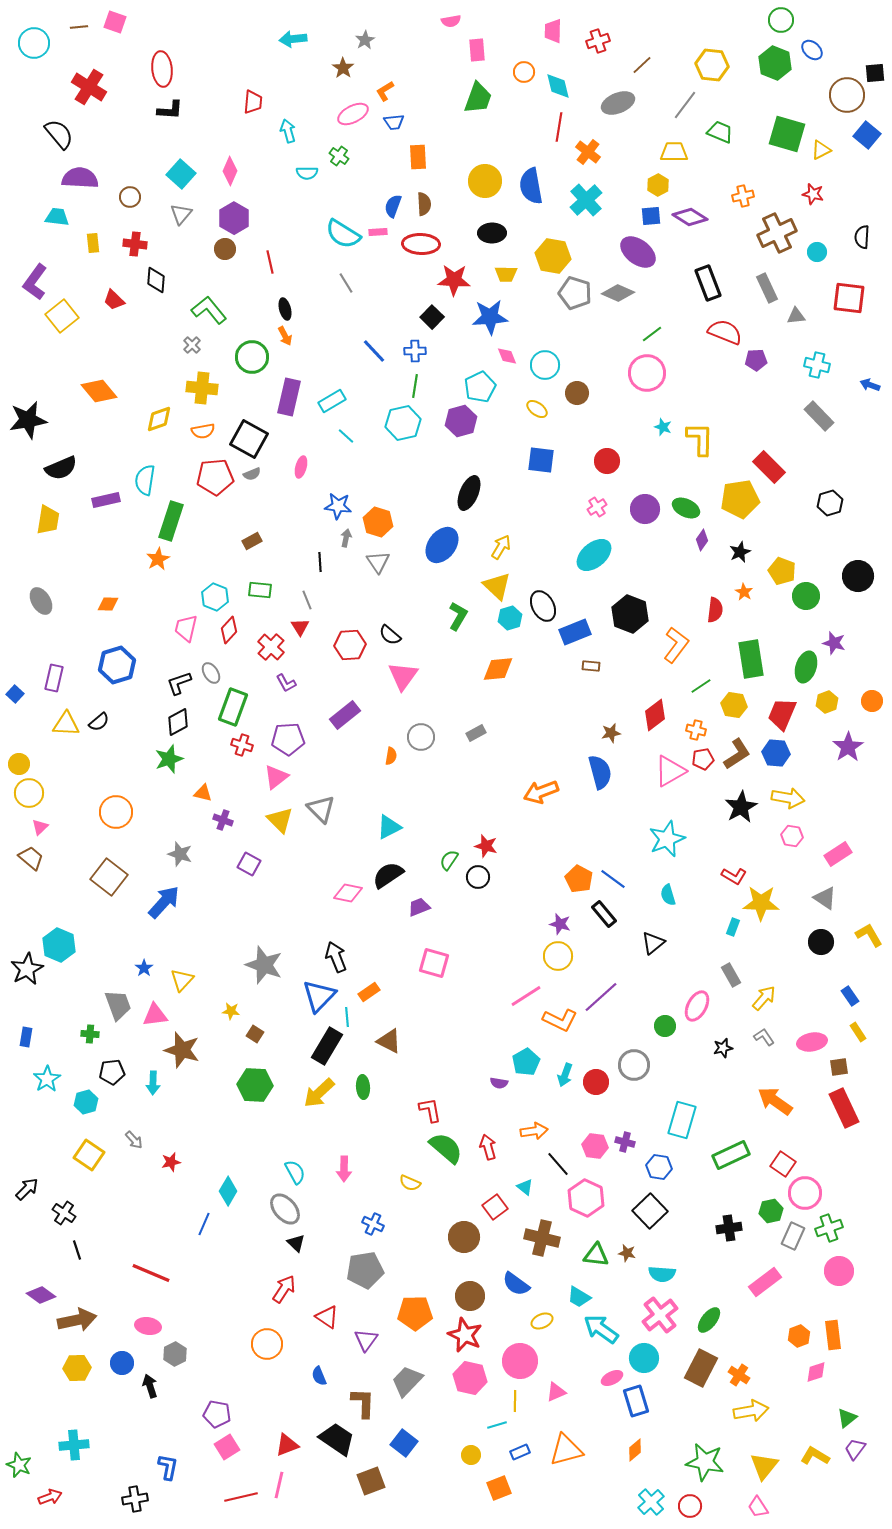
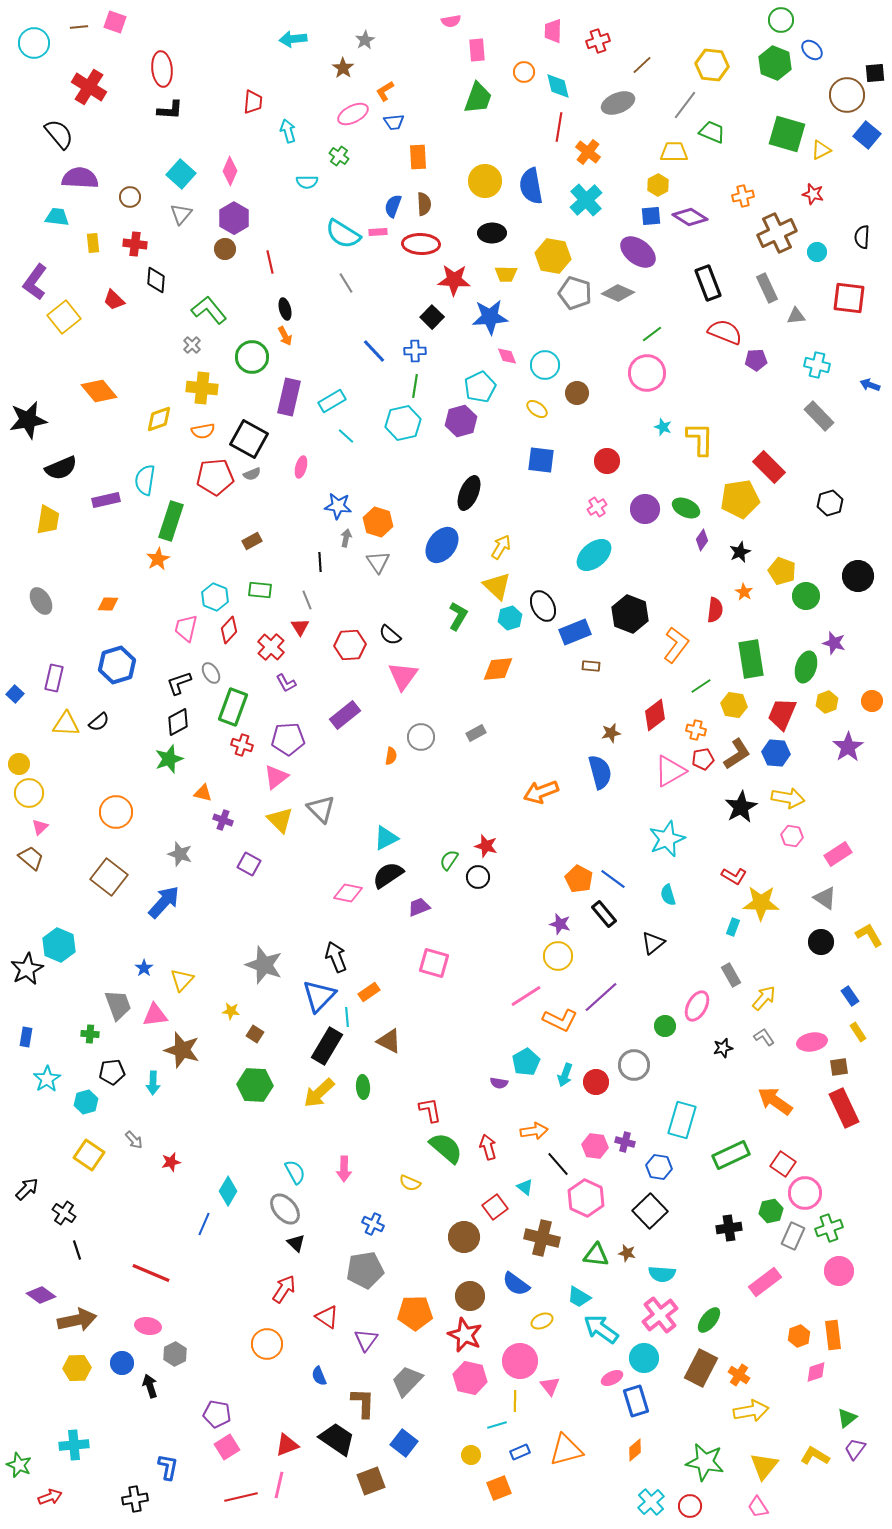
green trapezoid at (720, 132): moved 8 px left
cyan semicircle at (307, 173): moved 9 px down
yellow square at (62, 316): moved 2 px right, 1 px down
cyan triangle at (389, 827): moved 3 px left, 11 px down
pink triangle at (556, 1392): moved 6 px left, 6 px up; rotated 45 degrees counterclockwise
